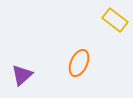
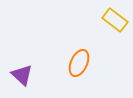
purple triangle: rotated 35 degrees counterclockwise
